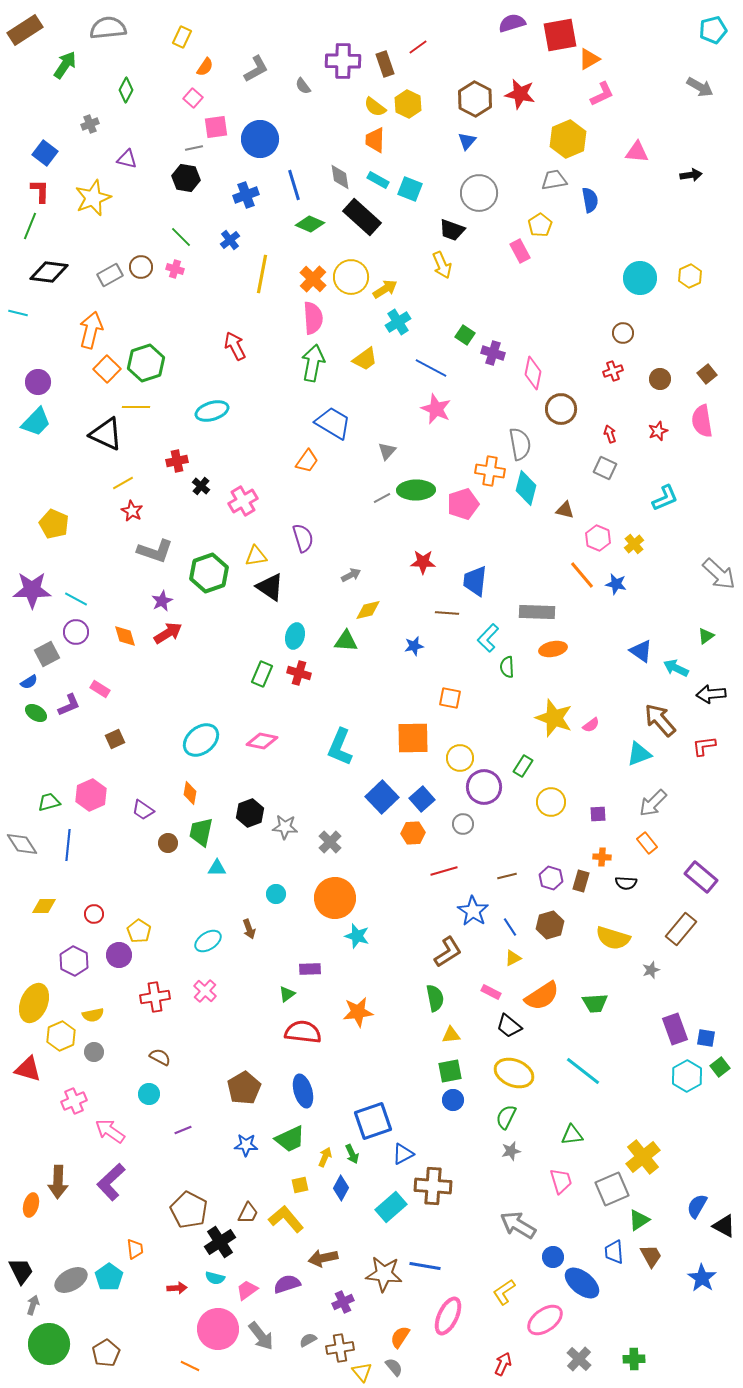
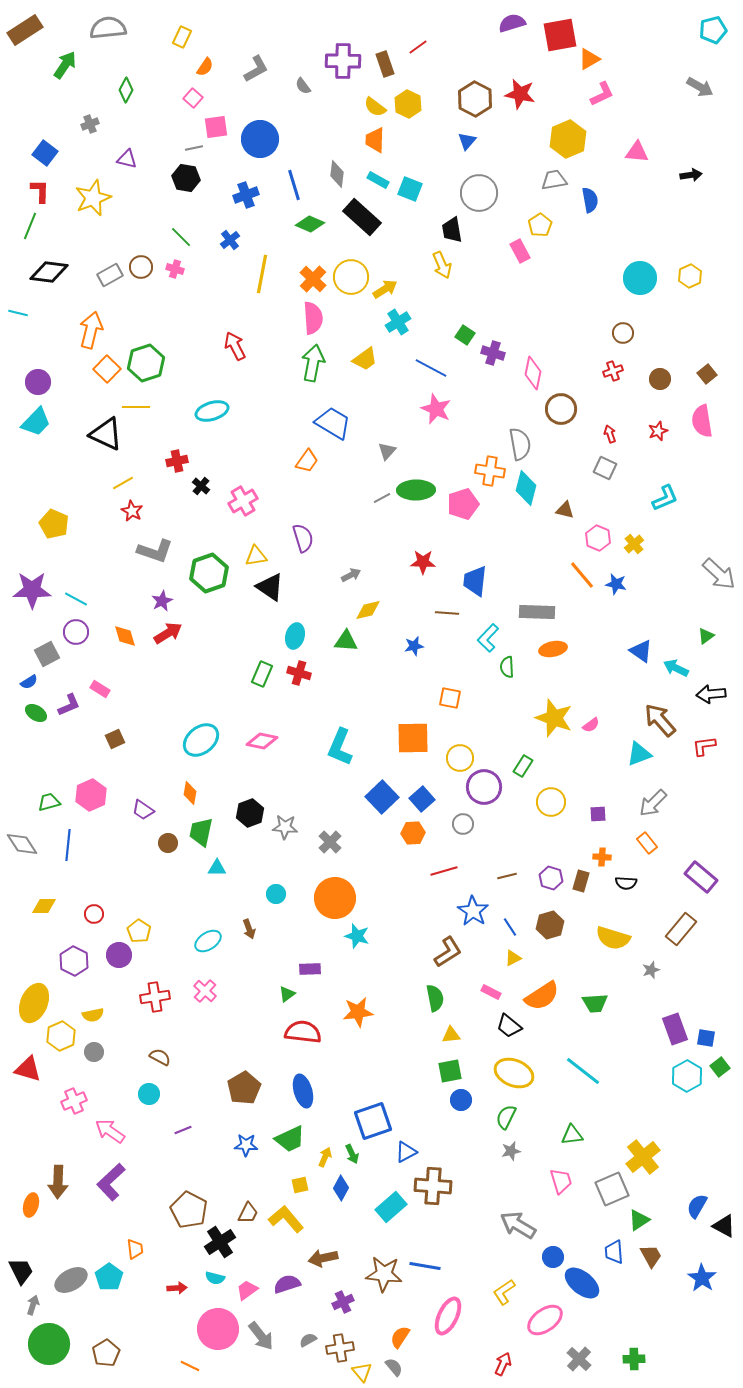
gray diamond at (340, 177): moved 3 px left, 3 px up; rotated 16 degrees clockwise
black trapezoid at (452, 230): rotated 60 degrees clockwise
blue circle at (453, 1100): moved 8 px right
blue triangle at (403, 1154): moved 3 px right, 2 px up
